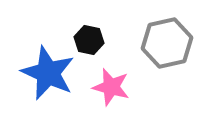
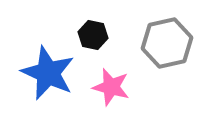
black hexagon: moved 4 px right, 5 px up
